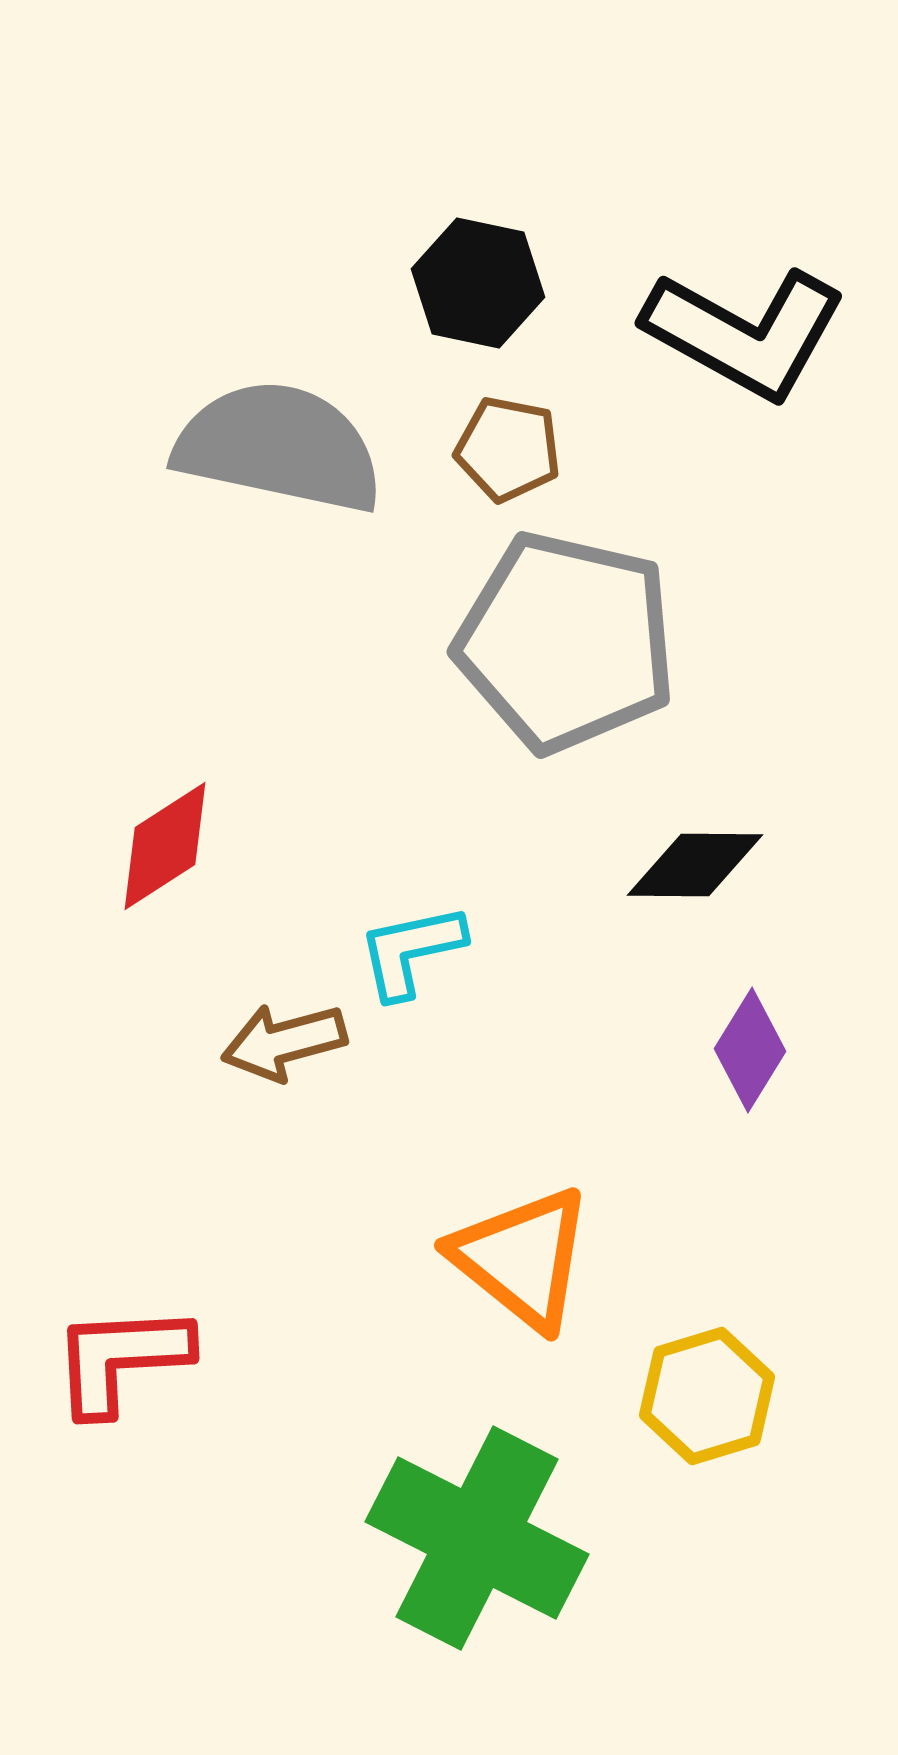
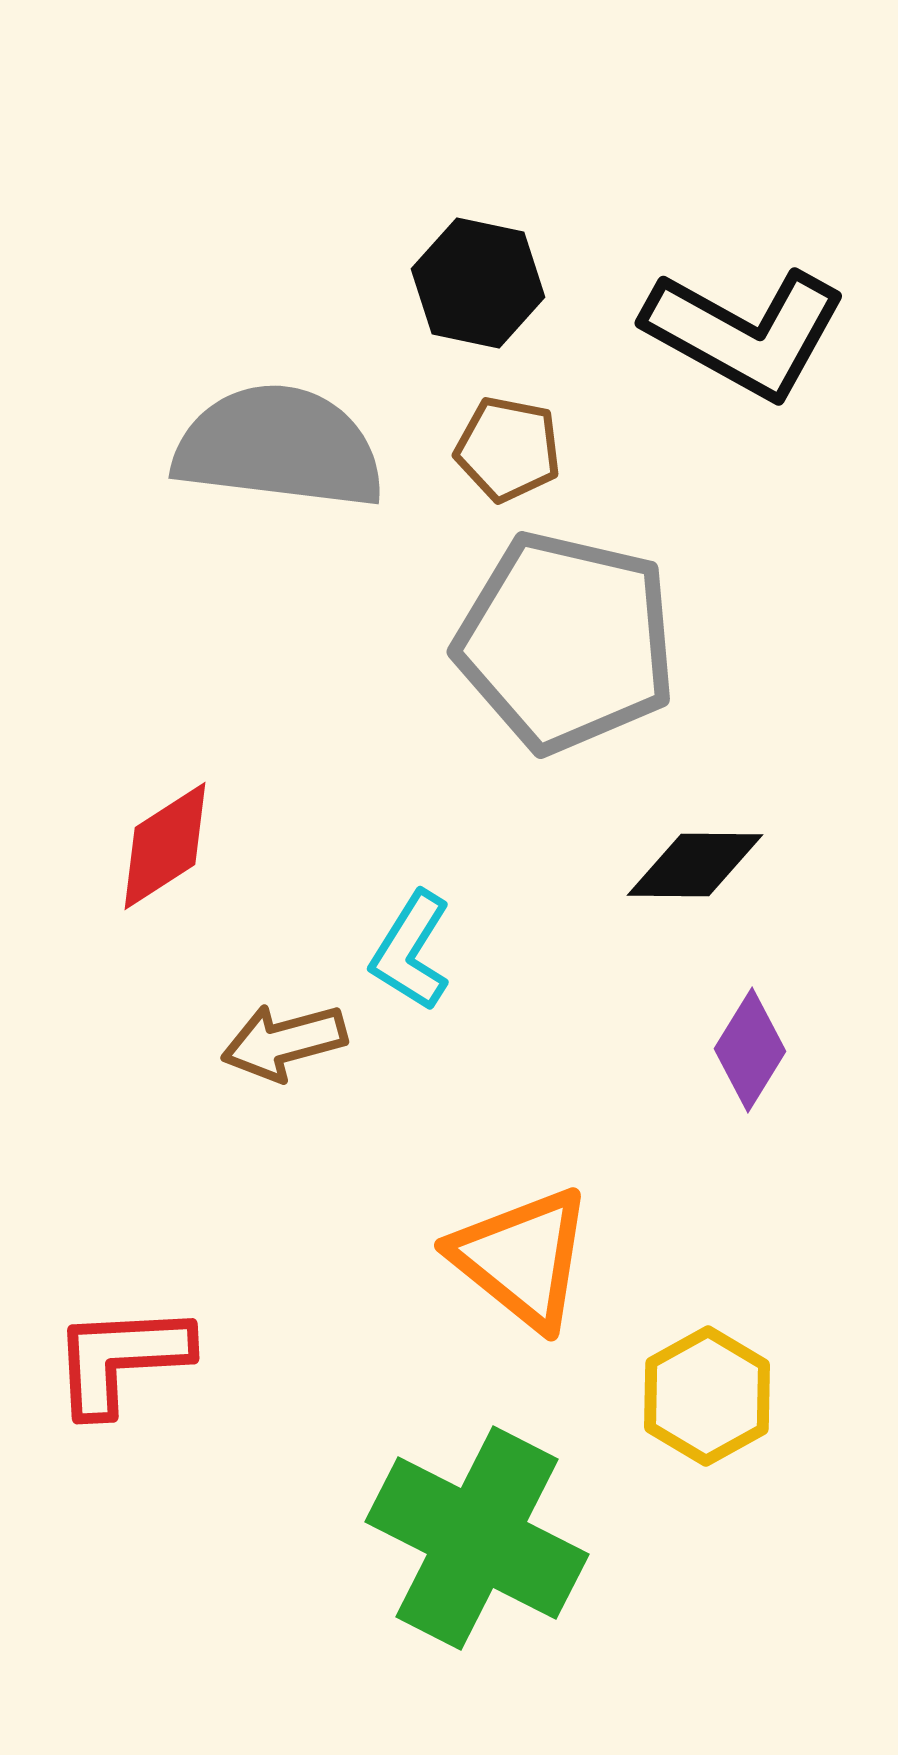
gray semicircle: rotated 5 degrees counterclockwise
cyan L-shape: rotated 46 degrees counterclockwise
yellow hexagon: rotated 12 degrees counterclockwise
